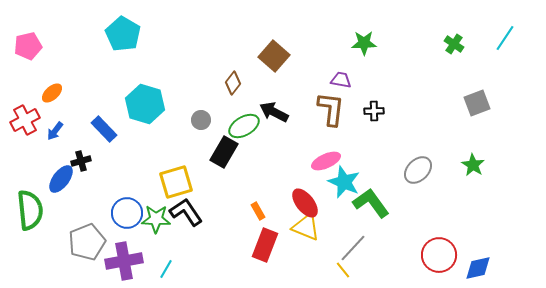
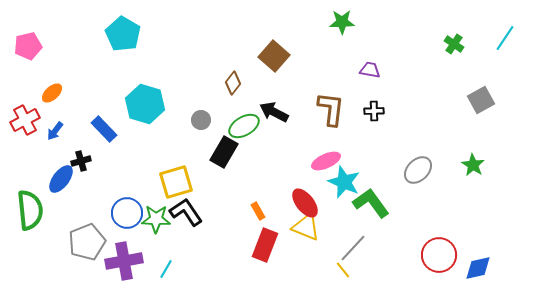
green star at (364, 43): moved 22 px left, 21 px up
purple trapezoid at (341, 80): moved 29 px right, 10 px up
gray square at (477, 103): moved 4 px right, 3 px up; rotated 8 degrees counterclockwise
